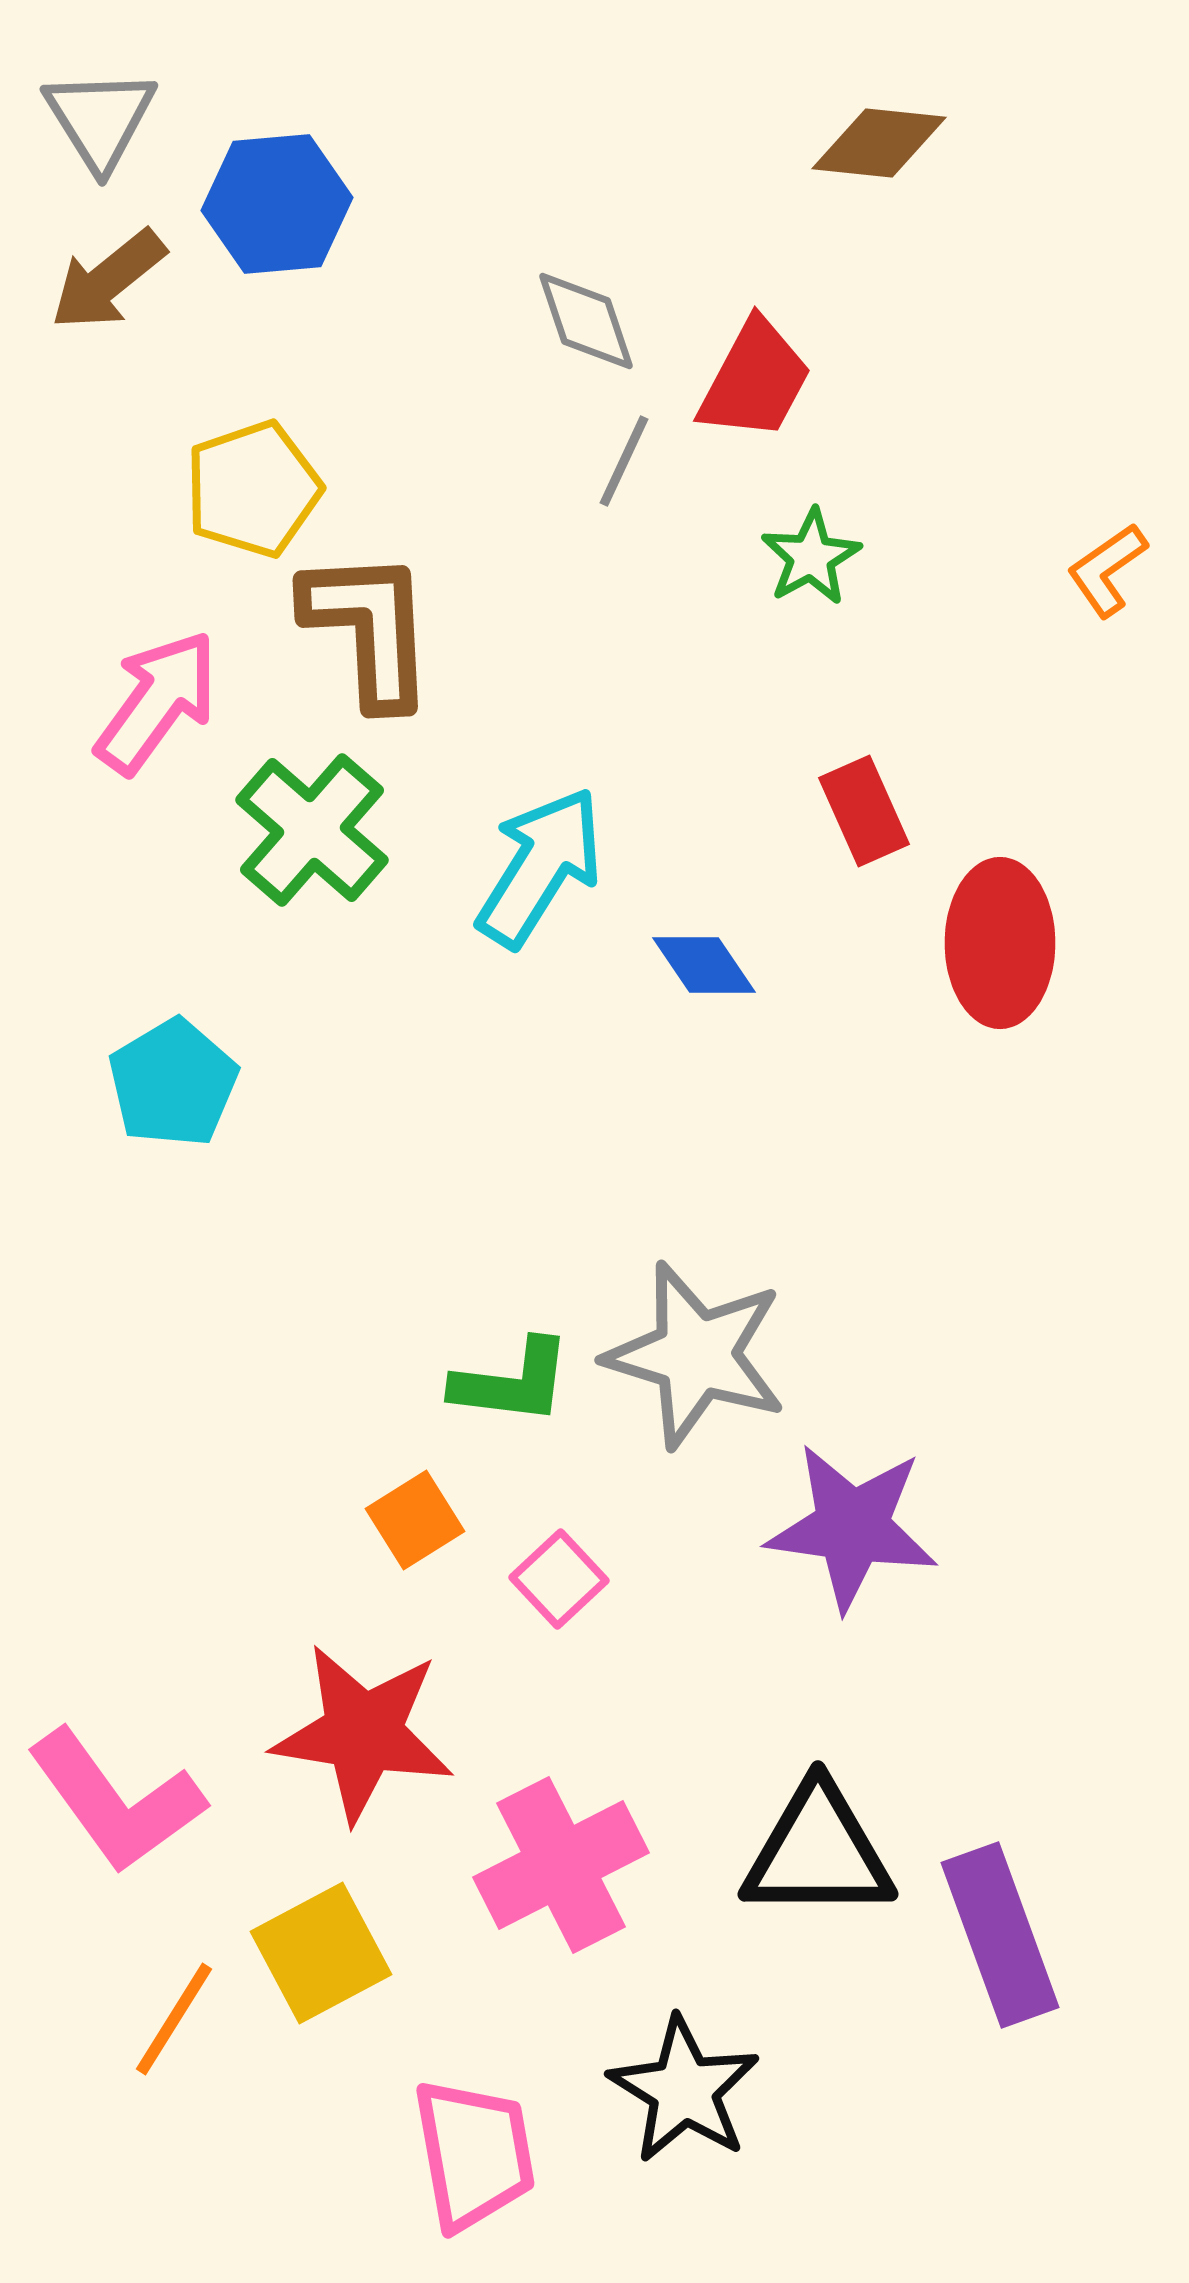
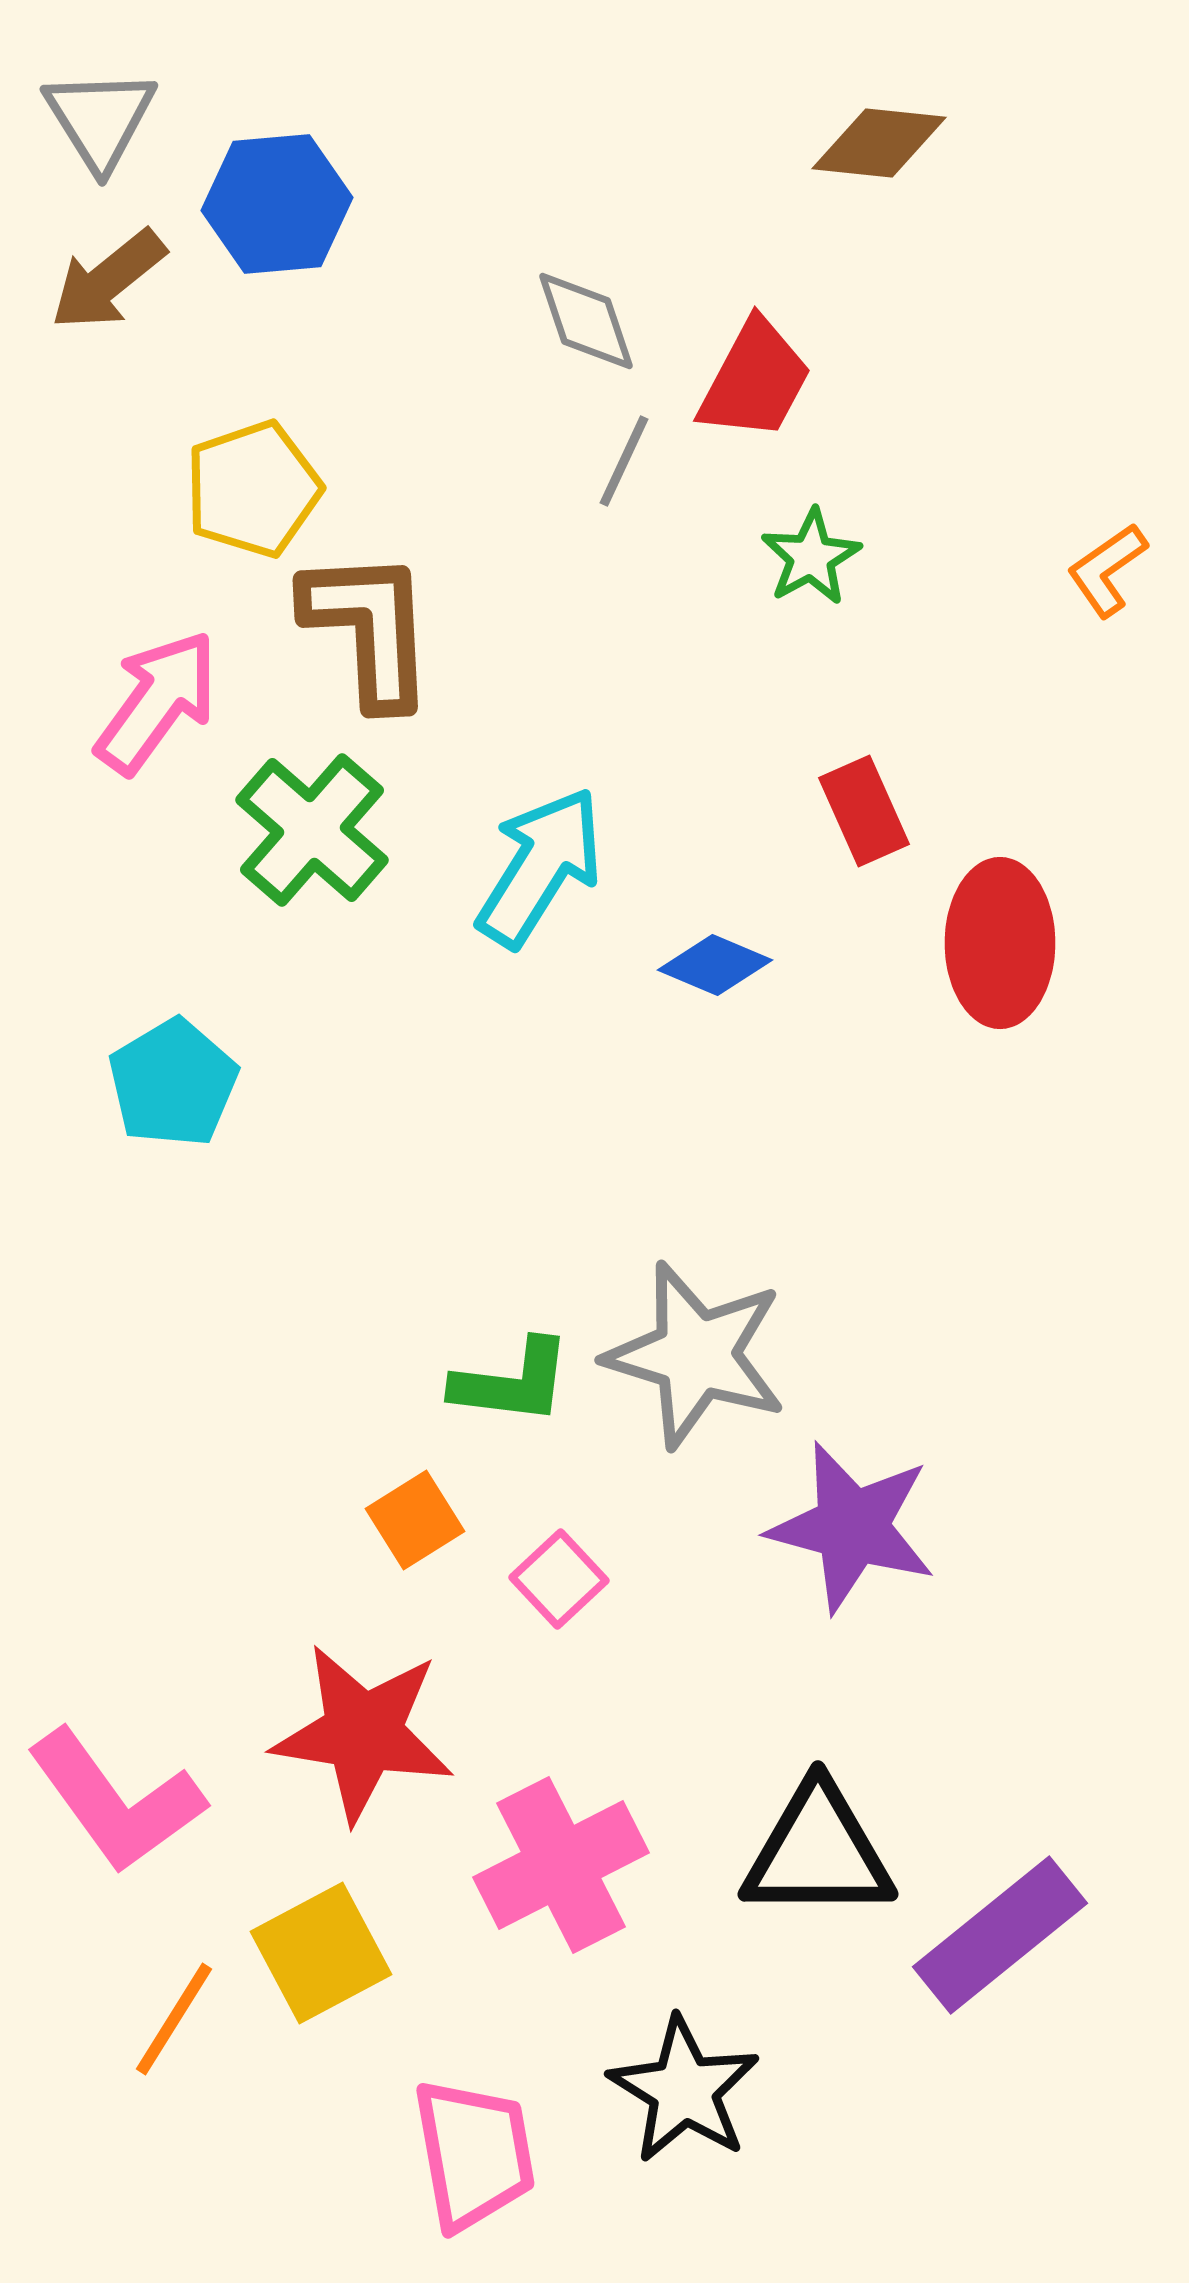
blue diamond: moved 11 px right; rotated 33 degrees counterclockwise
purple star: rotated 7 degrees clockwise
purple rectangle: rotated 71 degrees clockwise
